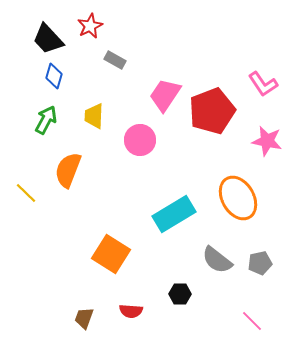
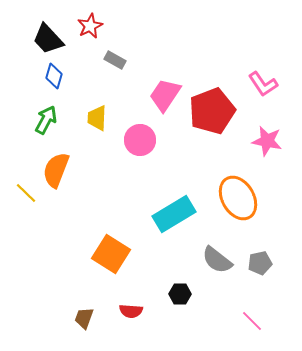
yellow trapezoid: moved 3 px right, 2 px down
orange semicircle: moved 12 px left
